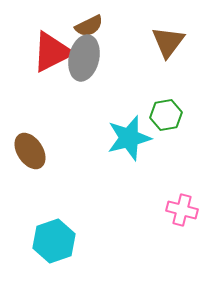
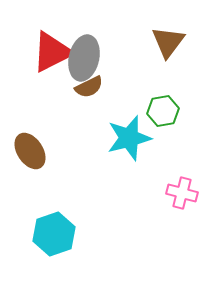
brown semicircle: moved 61 px down
green hexagon: moved 3 px left, 4 px up
pink cross: moved 17 px up
cyan hexagon: moved 7 px up
